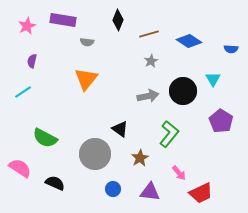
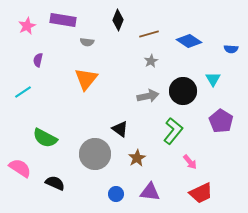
purple semicircle: moved 6 px right, 1 px up
green L-shape: moved 4 px right, 3 px up
brown star: moved 3 px left
pink arrow: moved 11 px right, 11 px up
blue circle: moved 3 px right, 5 px down
